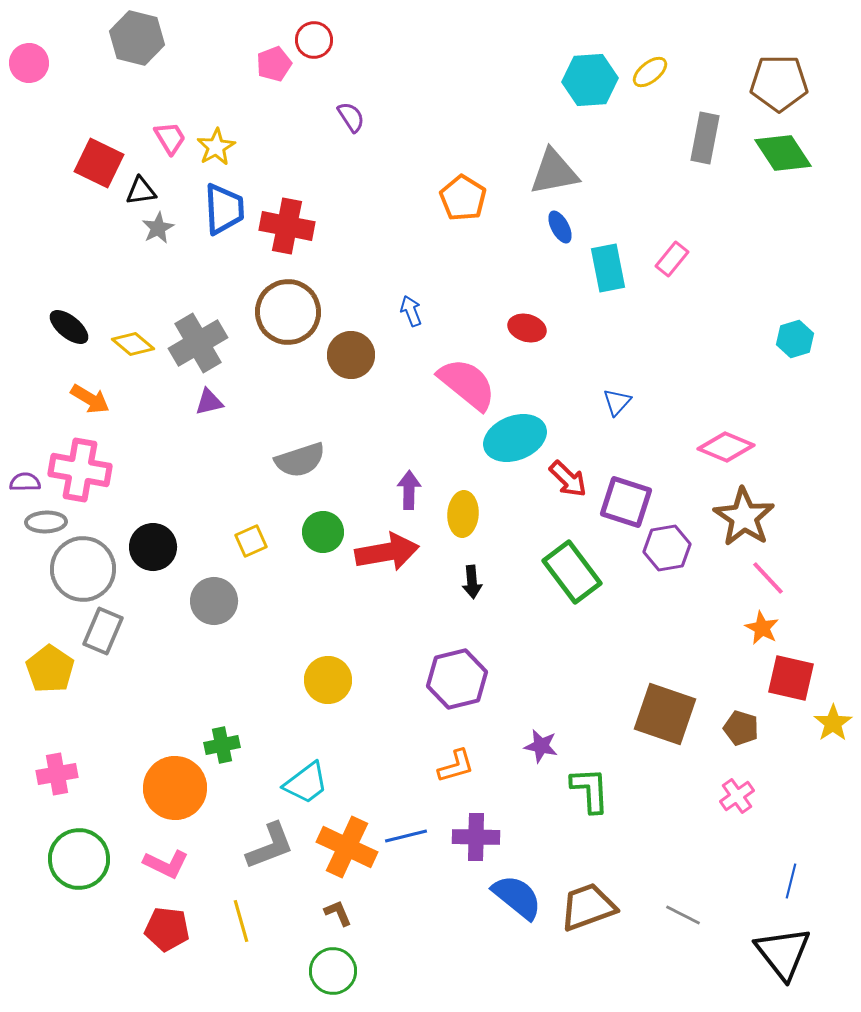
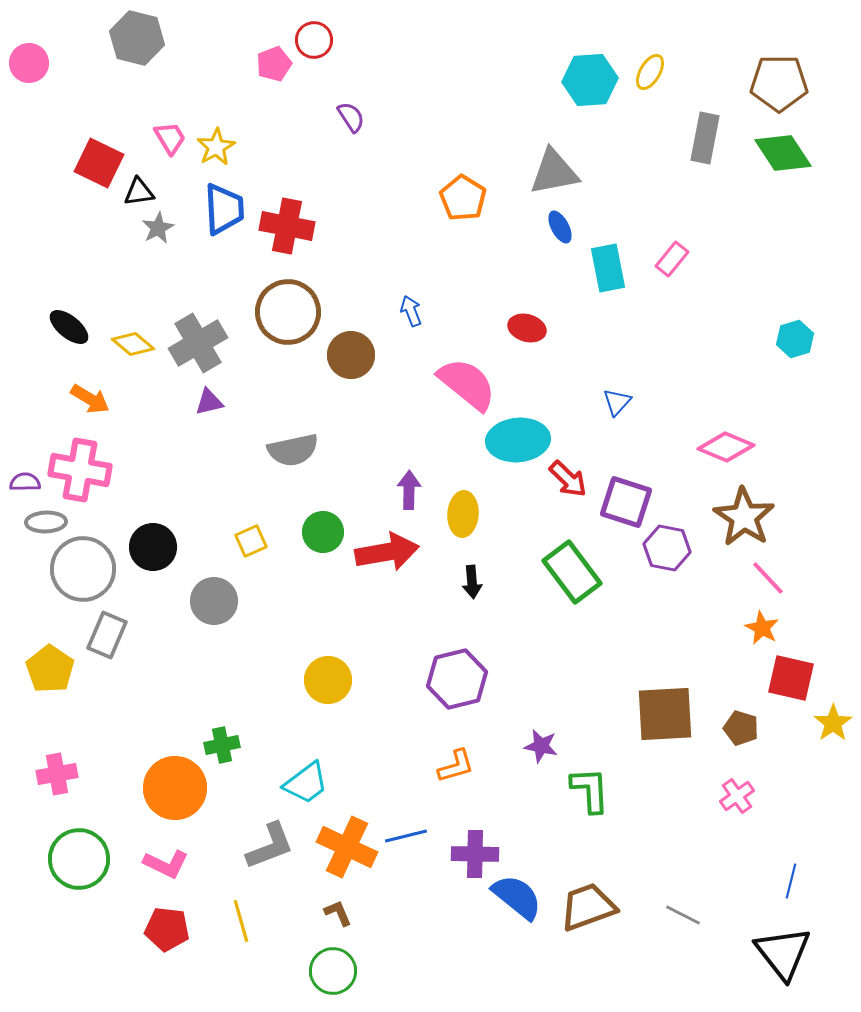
yellow ellipse at (650, 72): rotated 21 degrees counterclockwise
black triangle at (141, 191): moved 2 px left, 1 px down
cyan ellipse at (515, 438): moved 3 px right, 2 px down; rotated 16 degrees clockwise
gray semicircle at (300, 460): moved 7 px left, 10 px up; rotated 6 degrees clockwise
purple hexagon at (667, 548): rotated 21 degrees clockwise
gray rectangle at (103, 631): moved 4 px right, 4 px down
brown square at (665, 714): rotated 22 degrees counterclockwise
purple cross at (476, 837): moved 1 px left, 17 px down
